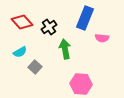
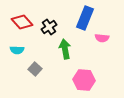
cyan semicircle: moved 3 px left, 2 px up; rotated 32 degrees clockwise
gray square: moved 2 px down
pink hexagon: moved 3 px right, 4 px up
